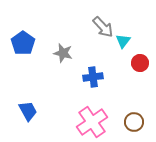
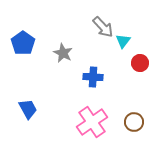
gray star: rotated 12 degrees clockwise
blue cross: rotated 12 degrees clockwise
blue trapezoid: moved 2 px up
